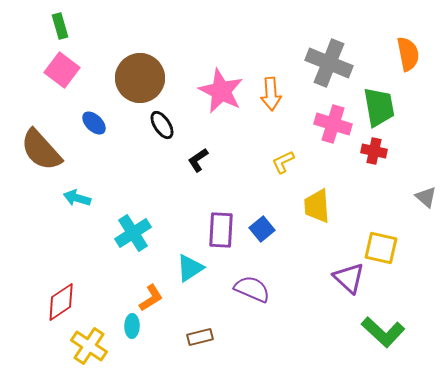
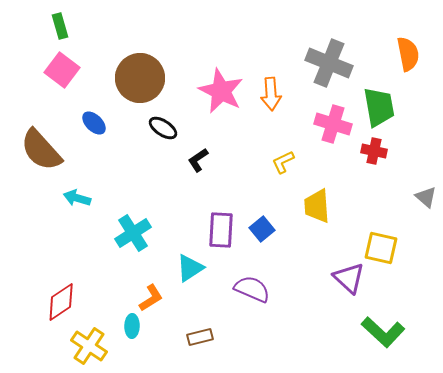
black ellipse: moved 1 px right, 3 px down; rotated 24 degrees counterclockwise
